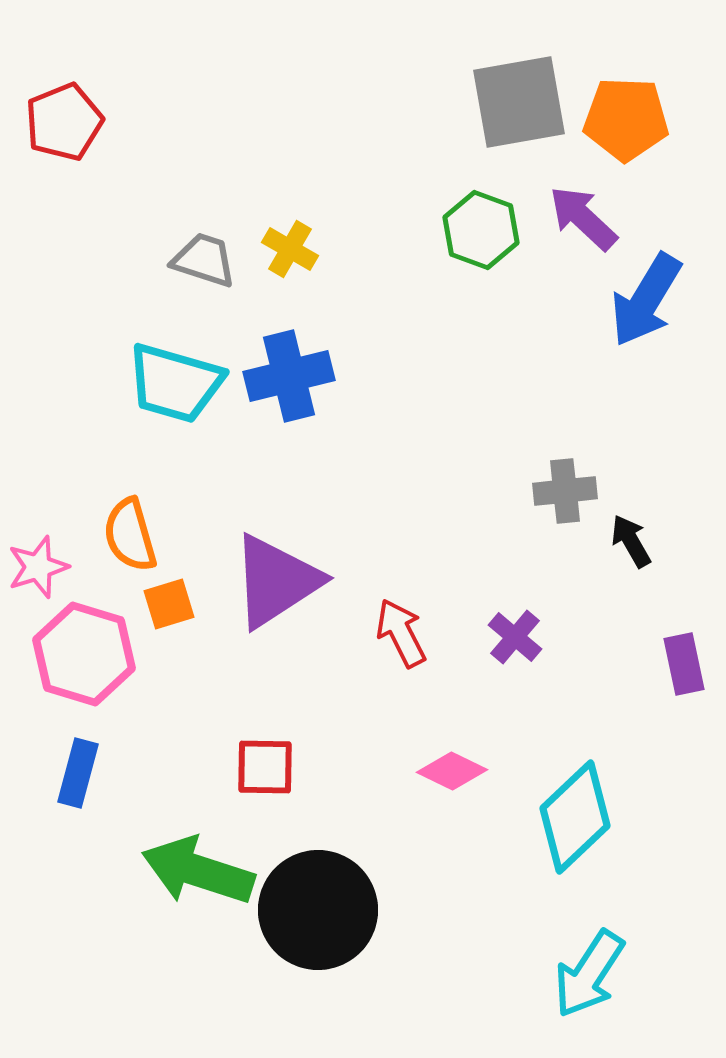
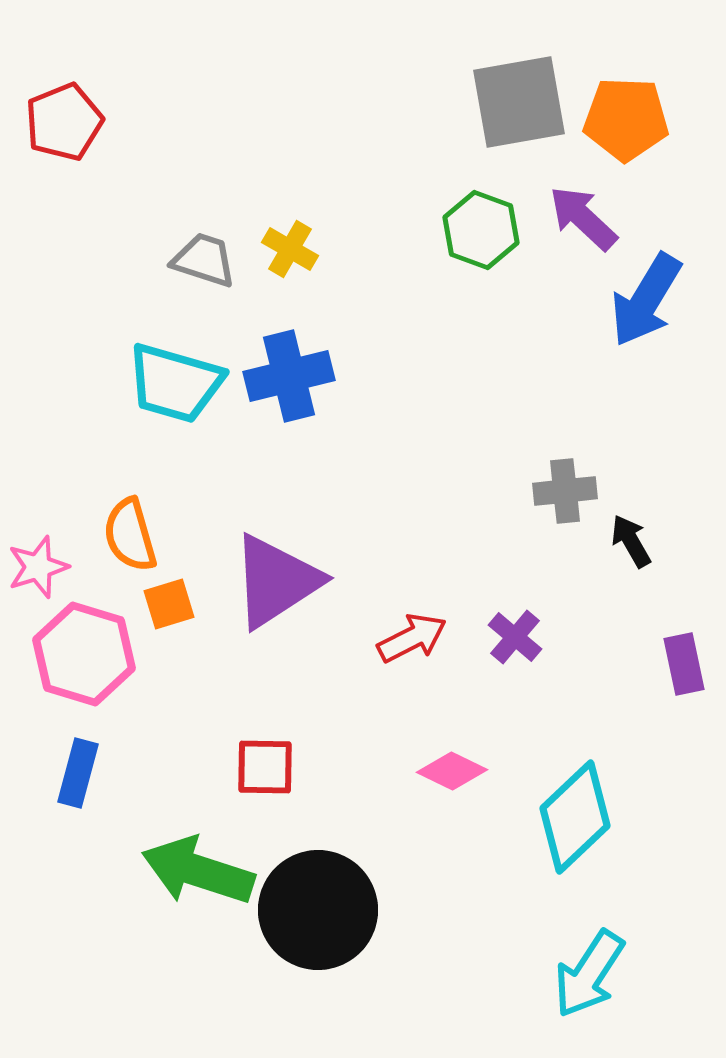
red arrow: moved 11 px right, 5 px down; rotated 90 degrees clockwise
